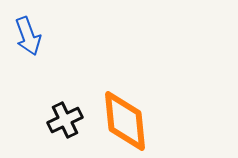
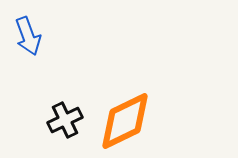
orange diamond: rotated 70 degrees clockwise
